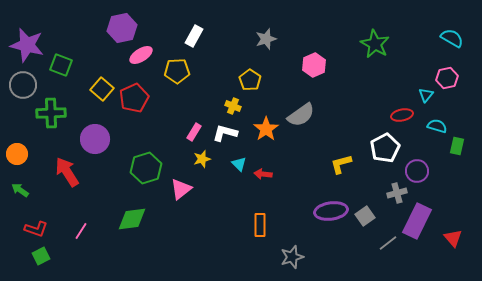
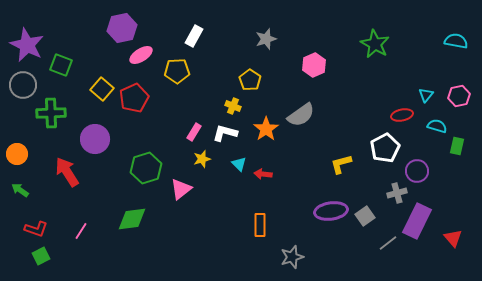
cyan semicircle at (452, 38): moved 4 px right, 3 px down; rotated 20 degrees counterclockwise
purple star at (27, 45): rotated 12 degrees clockwise
pink hexagon at (447, 78): moved 12 px right, 18 px down
